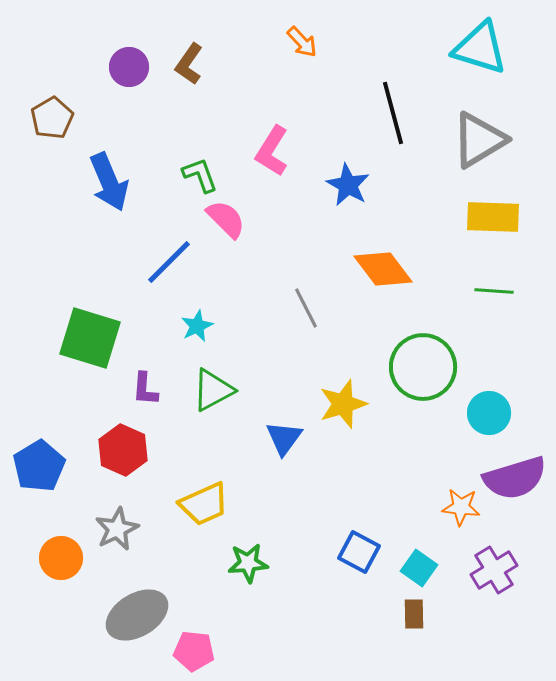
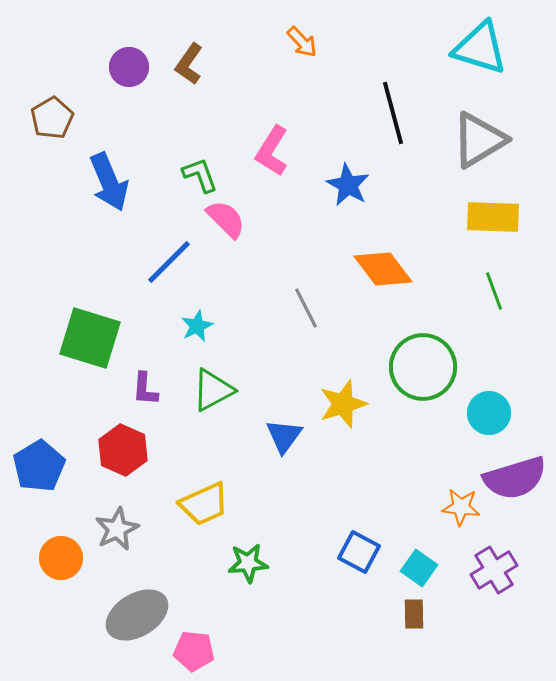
green line: rotated 66 degrees clockwise
blue triangle: moved 2 px up
